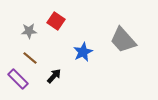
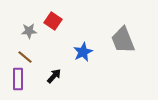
red square: moved 3 px left
gray trapezoid: rotated 20 degrees clockwise
brown line: moved 5 px left, 1 px up
purple rectangle: rotated 45 degrees clockwise
